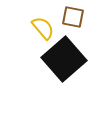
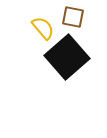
black square: moved 3 px right, 2 px up
